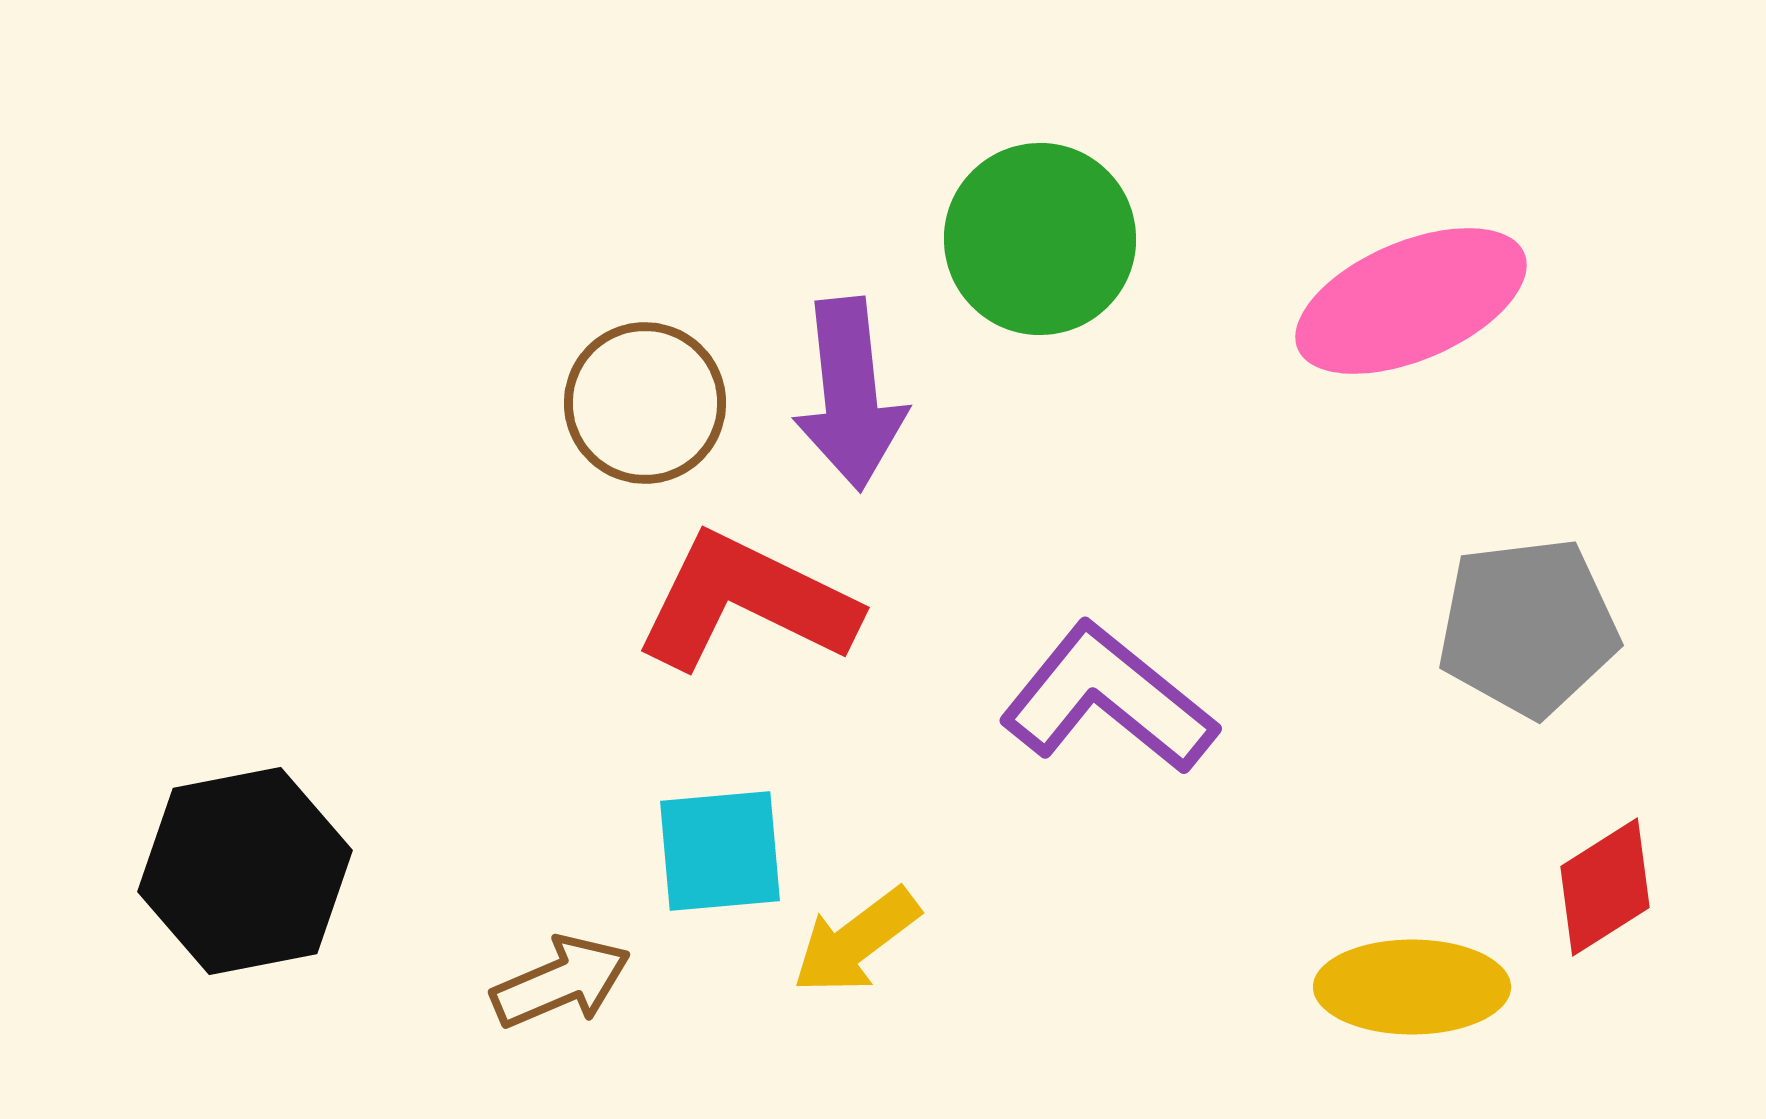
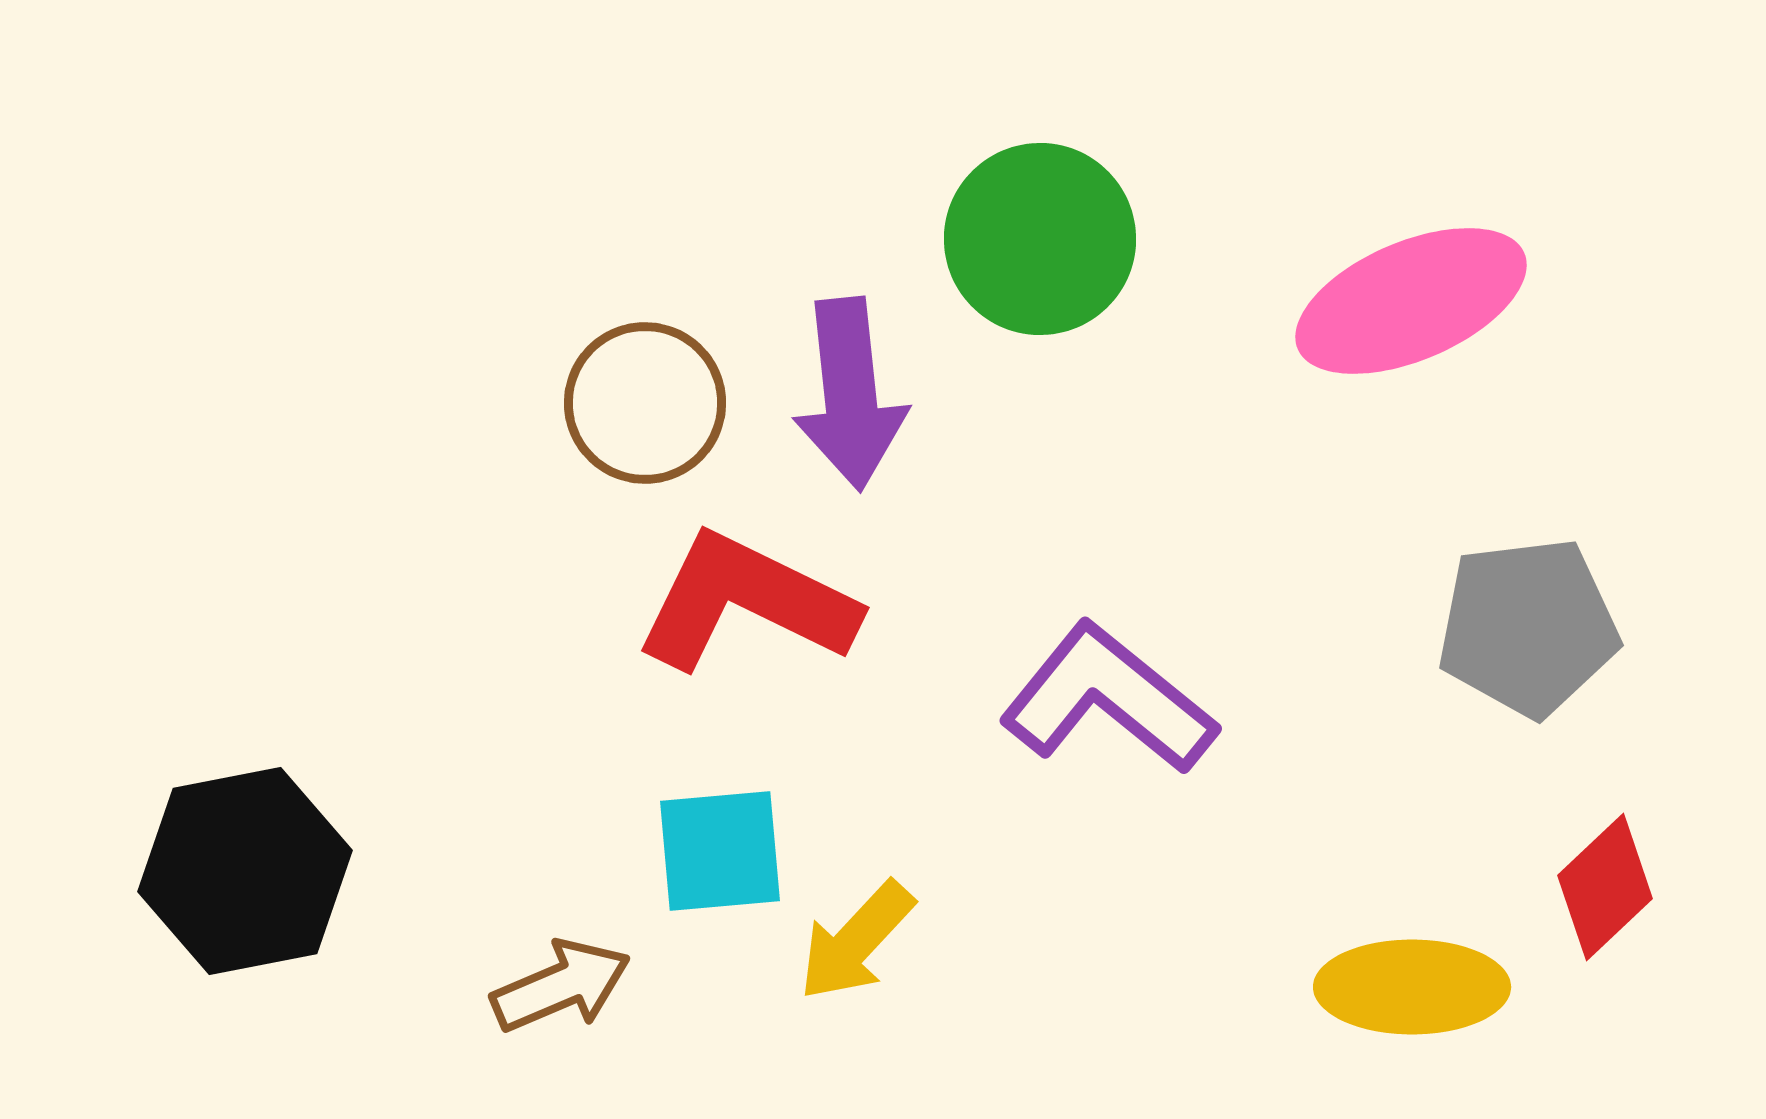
red diamond: rotated 11 degrees counterclockwise
yellow arrow: rotated 10 degrees counterclockwise
brown arrow: moved 4 px down
